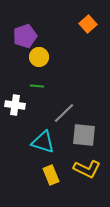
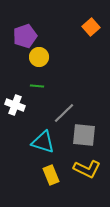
orange square: moved 3 px right, 3 px down
white cross: rotated 12 degrees clockwise
